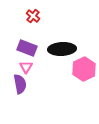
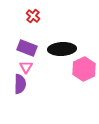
purple semicircle: rotated 12 degrees clockwise
